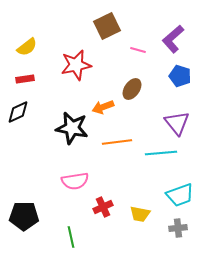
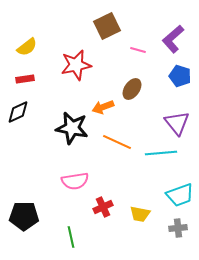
orange line: rotated 32 degrees clockwise
